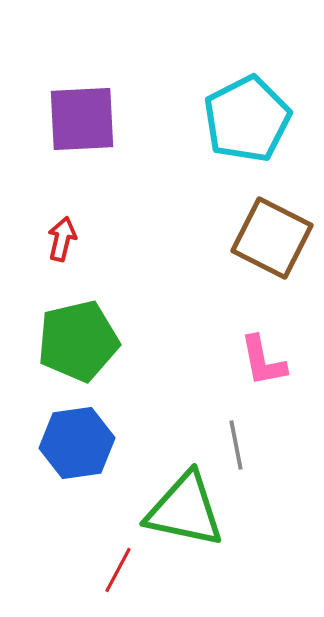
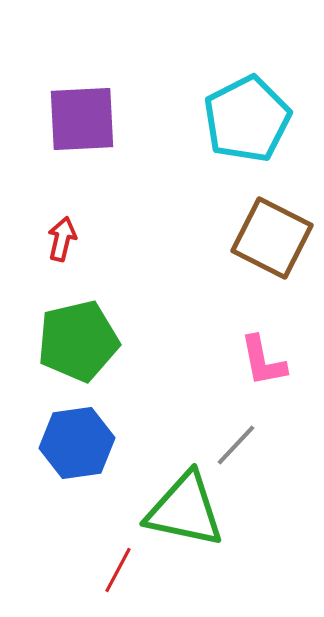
gray line: rotated 54 degrees clockwise
